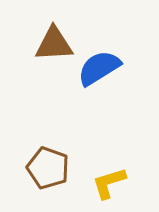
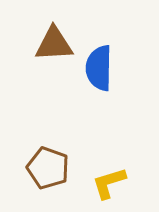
blue semicircle: rotated 57 degrees counterclockwise
